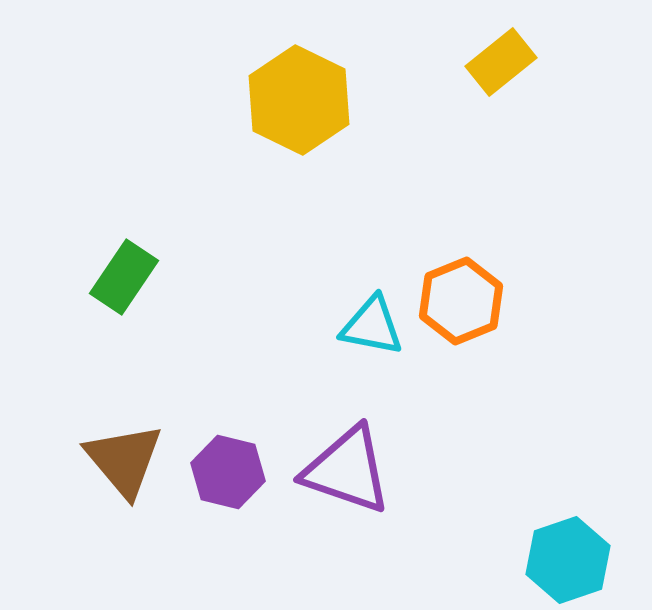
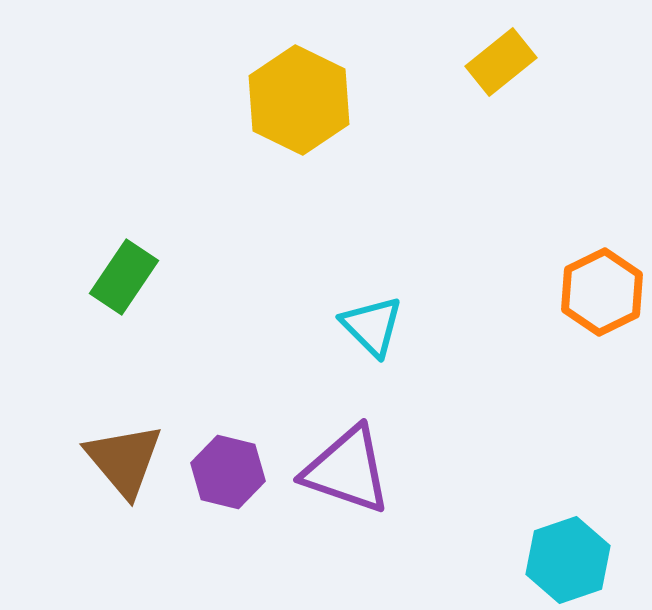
orange hexagon: moved 141 px right, 9 px up; rotated 4 degrees counterclockwise
cyan triangle: rotated 34 degrees clockwise
